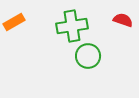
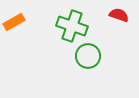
red semicircle: moved 4 px left, 5 px up
green cross: rotated 28 degrees clockwise
